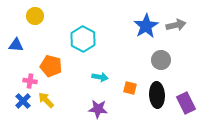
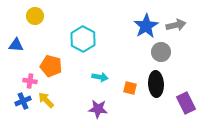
gray circle: moved 8 px up
black ellipse: moved 1 px left, 11 px up
blue cross: rotated 21 degrees clockwise
